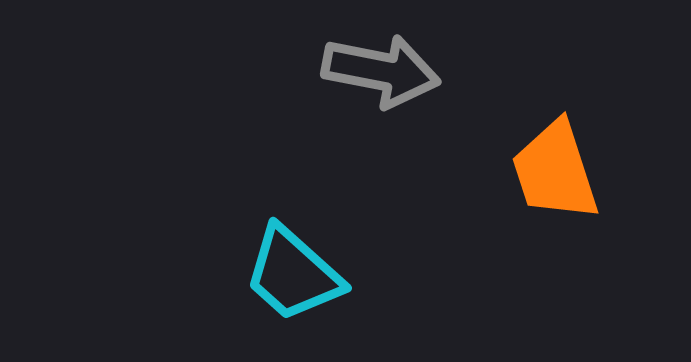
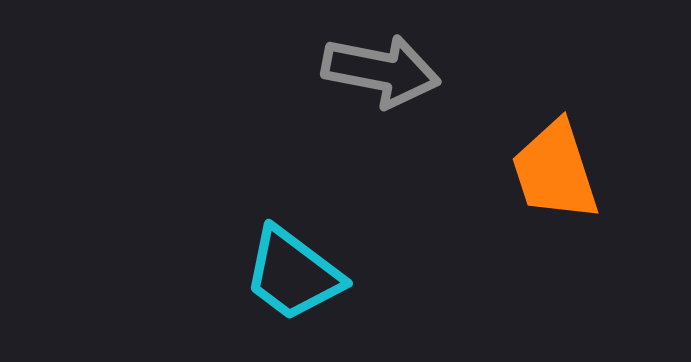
cyan trapezoid: rotated 5 degrees counterclockwise
